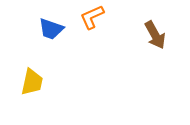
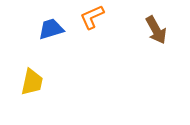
blue trapezoid: rotated 144 degrees clockwise
brown arrow: moved 1 px right, 5 px up
